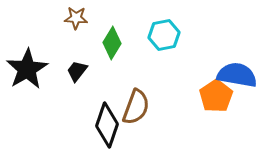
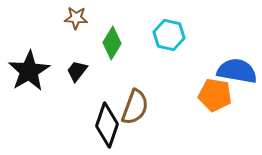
cyan hexagon: moved 5 px right; rotated 24 degrees clockwise
black star: moved 2 px right, 2 px down
blue semicircle: moved 4 px up
orange pentagon: moved 1 px left, 1 px up; rotated 28 degrees counterclockwise
brown semicircle: moved 1 px left
